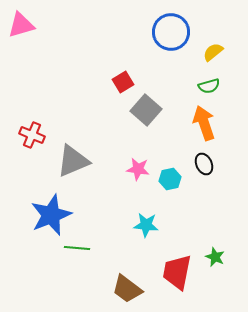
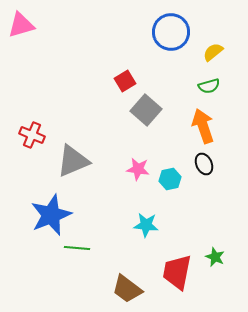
red square: moved 2 px right, 1 px up
orange arrow: moved 1 px left, 3 px down
